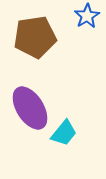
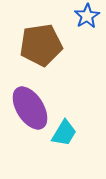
brown pentagon: moved 6 px right, 8 px down
cyan trapezoid: rotated 8 degrees counterclockwise
